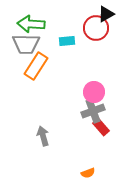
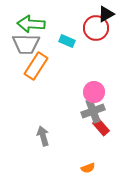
cyan rectangle: rotated 28 degrees clockwise
orange semicircle: moved 5 px up
